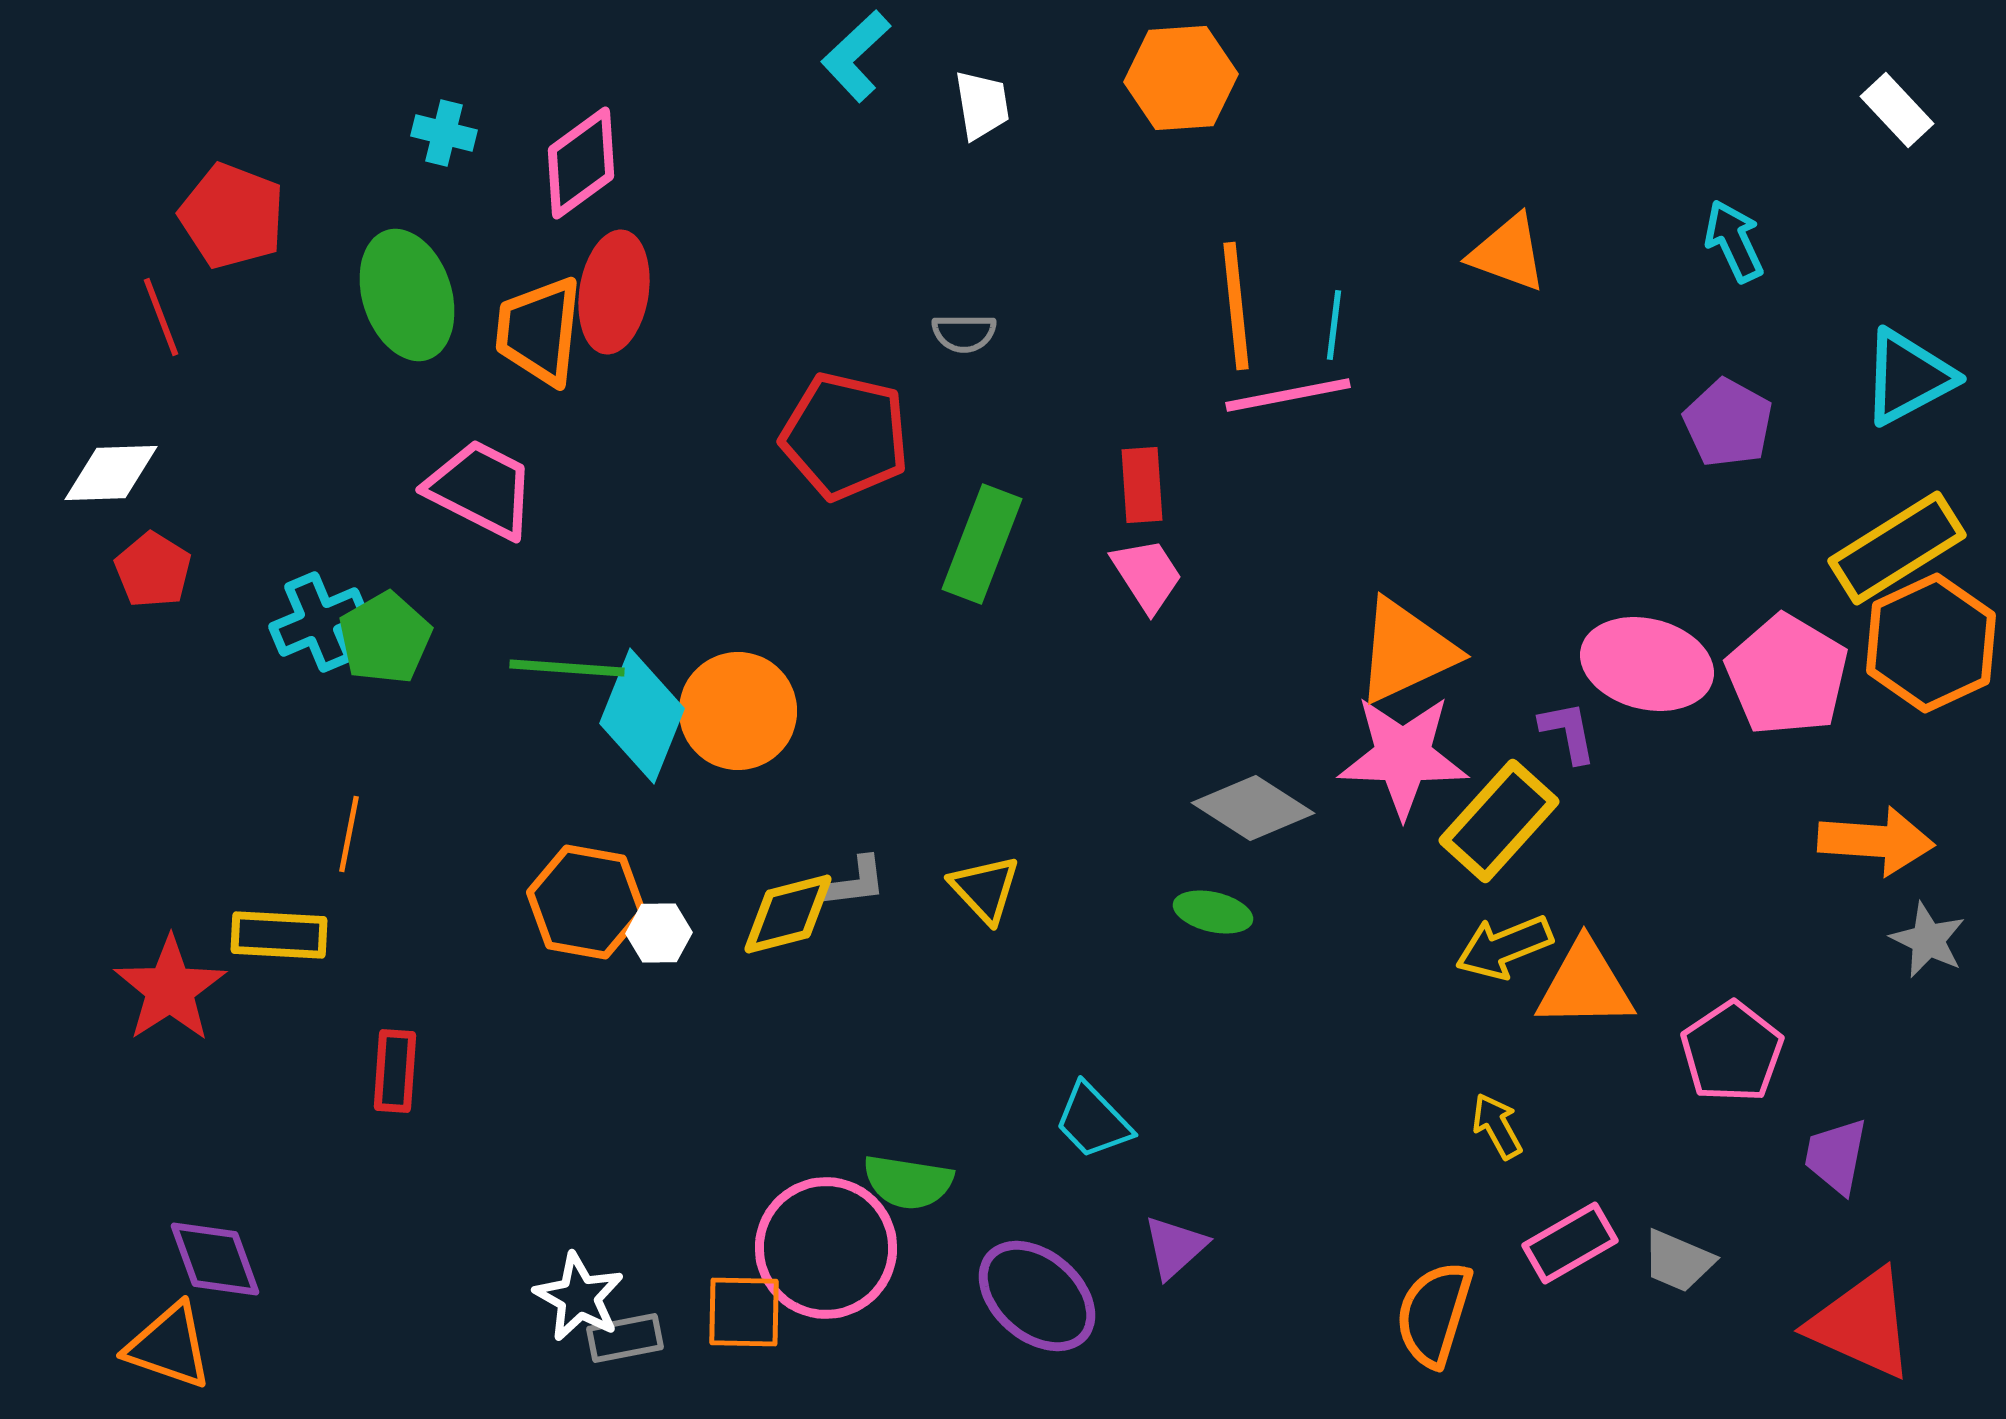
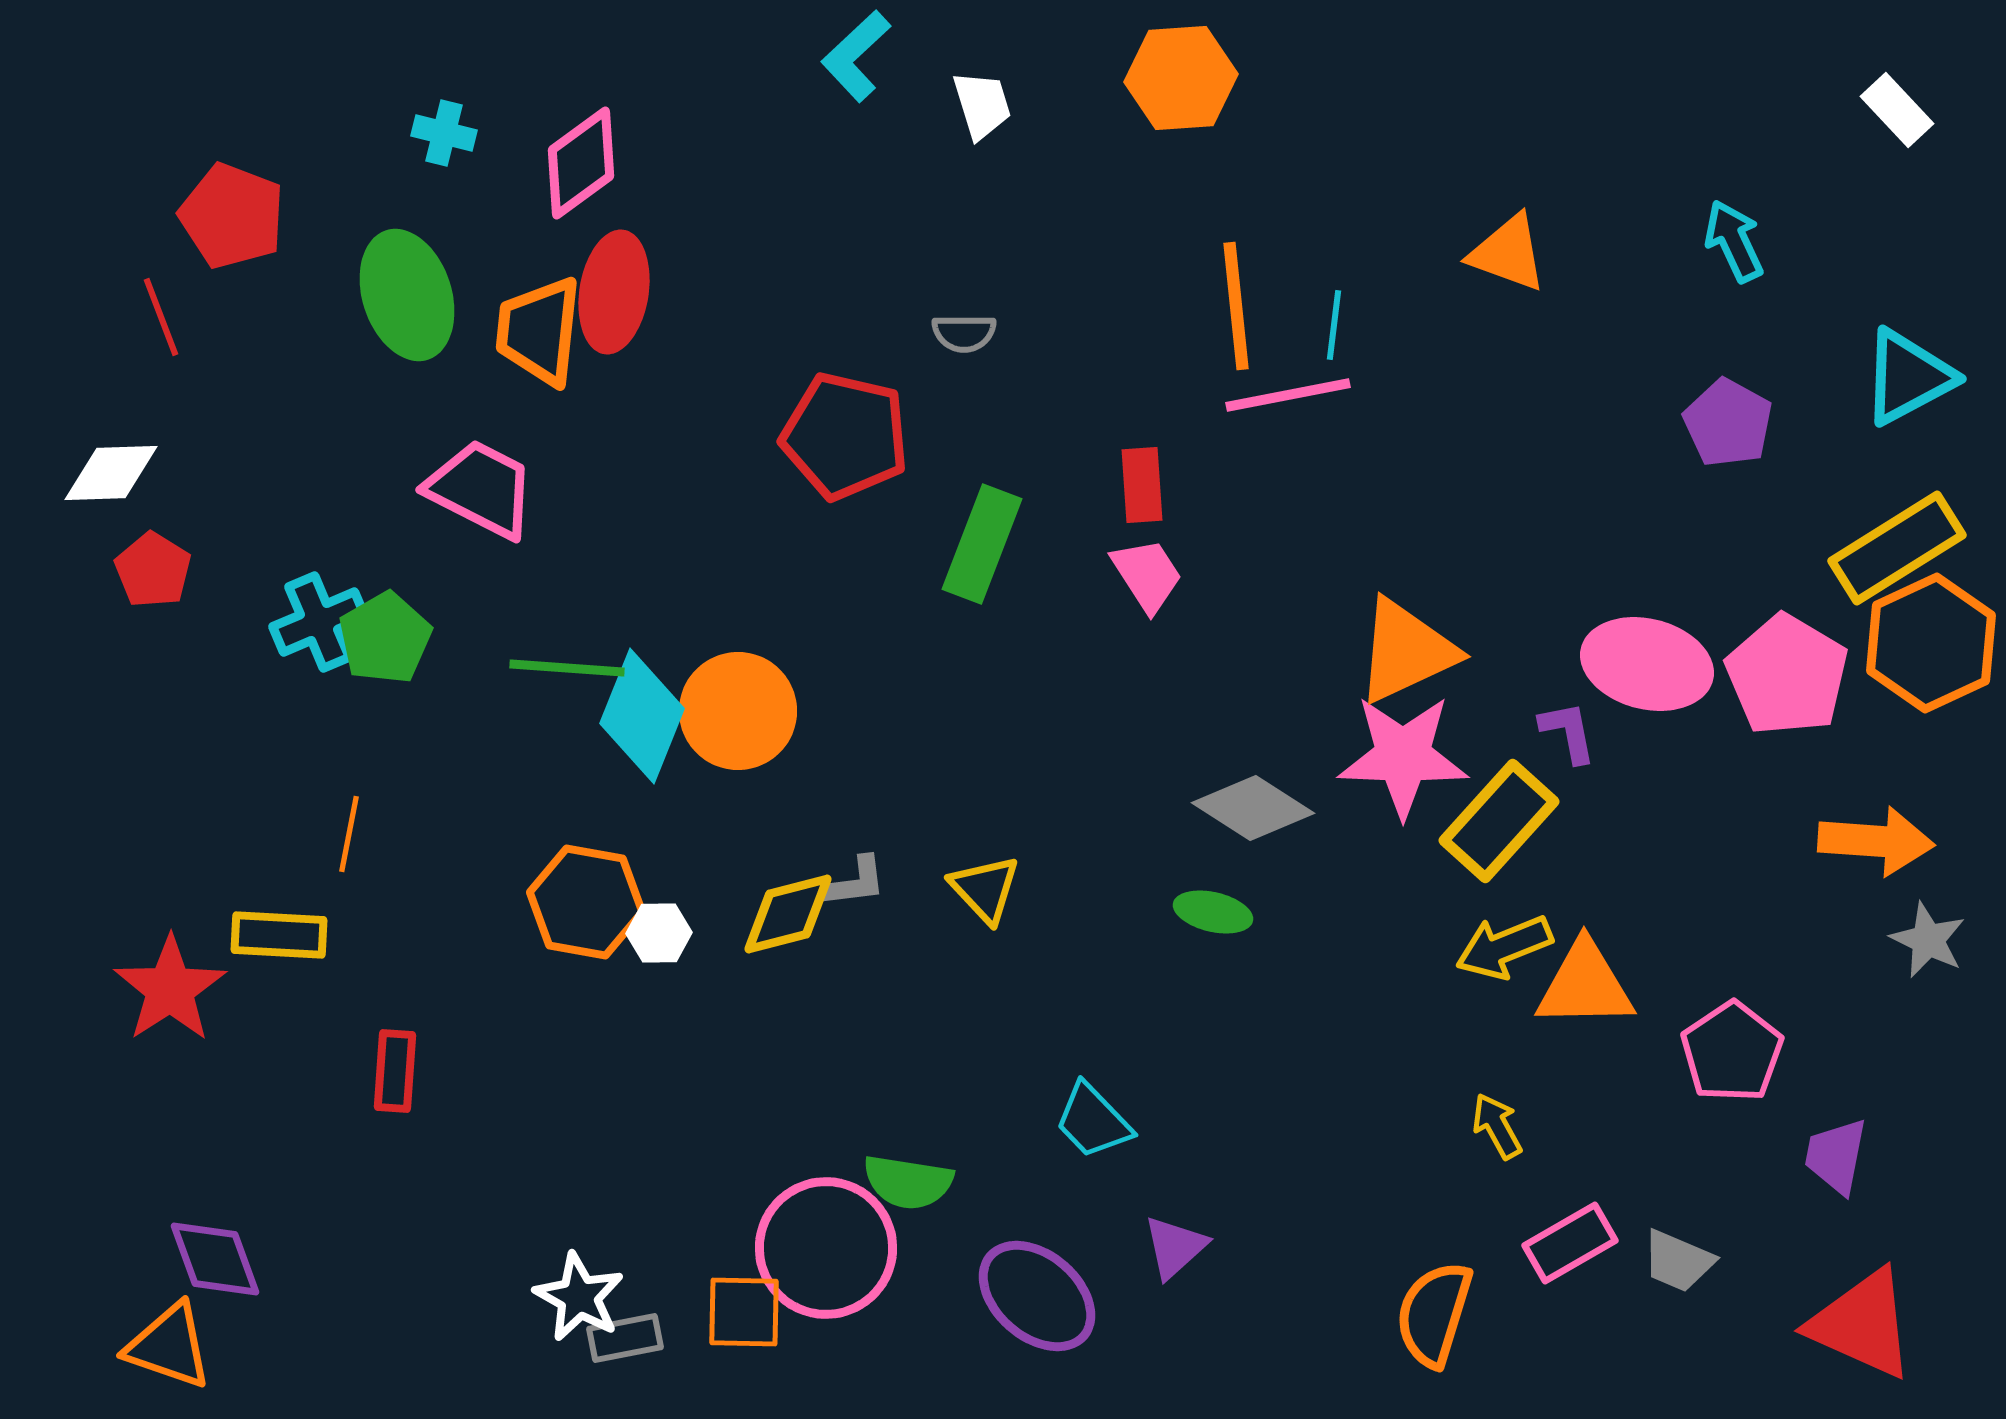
white trapezoid at (982, 105): rotated 8 degrees counterclockwise
